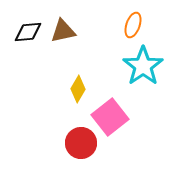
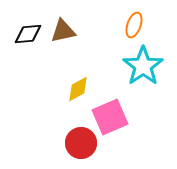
orange ellipse: moved 1 px right
black diamond: moved 2 px down
yellow diamond: rotated 32 degrees clockwise
pink square: rotated 15 degrees clockwise
